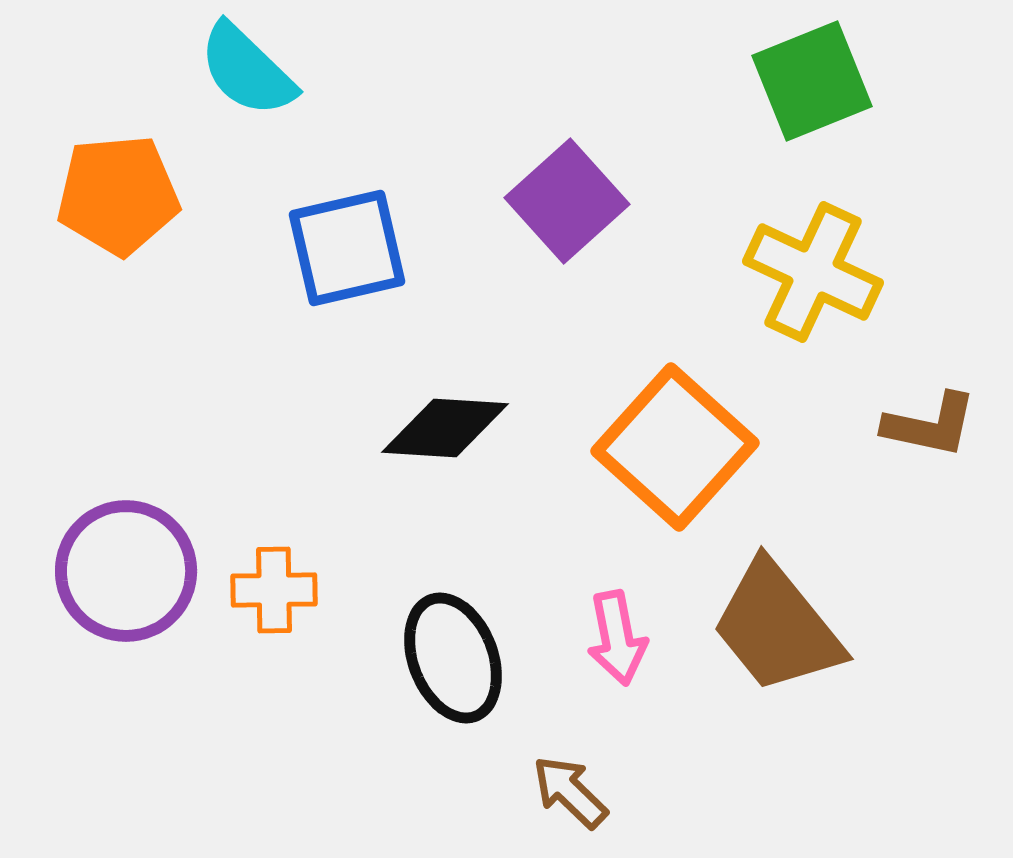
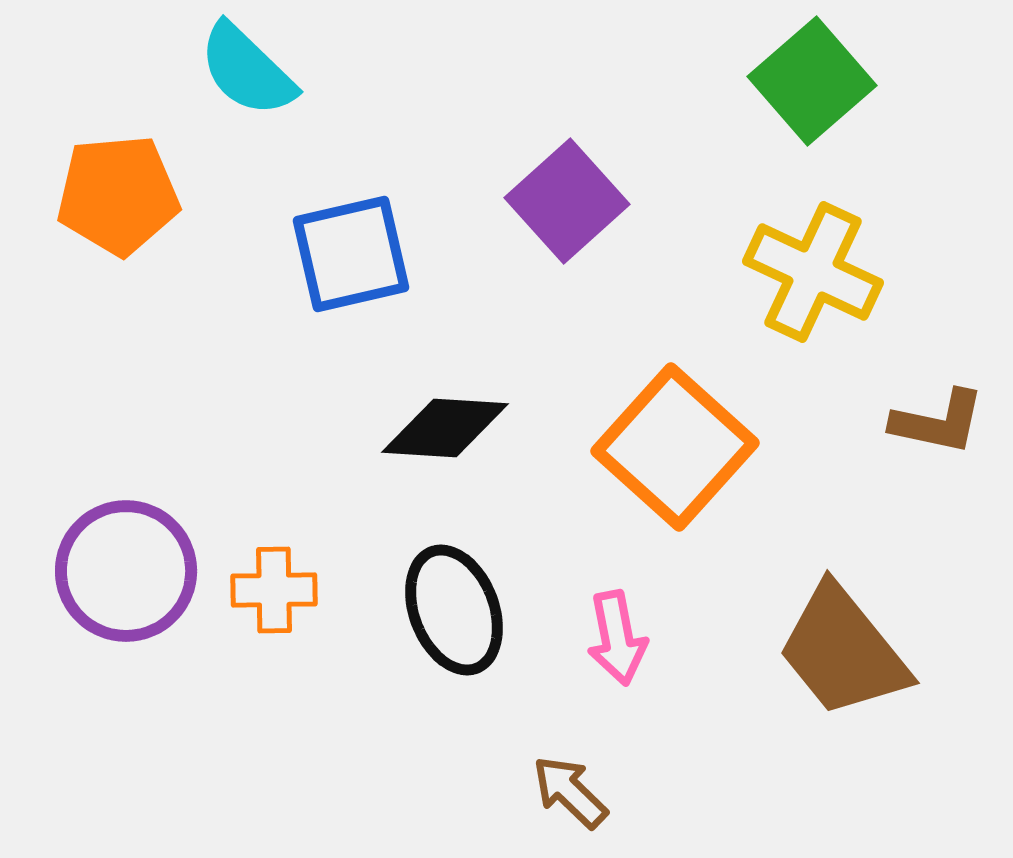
green square: rotated 19 degrees counterclockwise
blue square: moved 4 px right, 6 px down
brown L-shape: moved 8 px right, 3 px up
brown trapezoid: moved 66 px right, 24 px down
black ellipse: moved 1 px right, 48 px up
